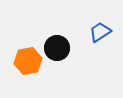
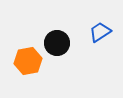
black circle: moved 5 px up
